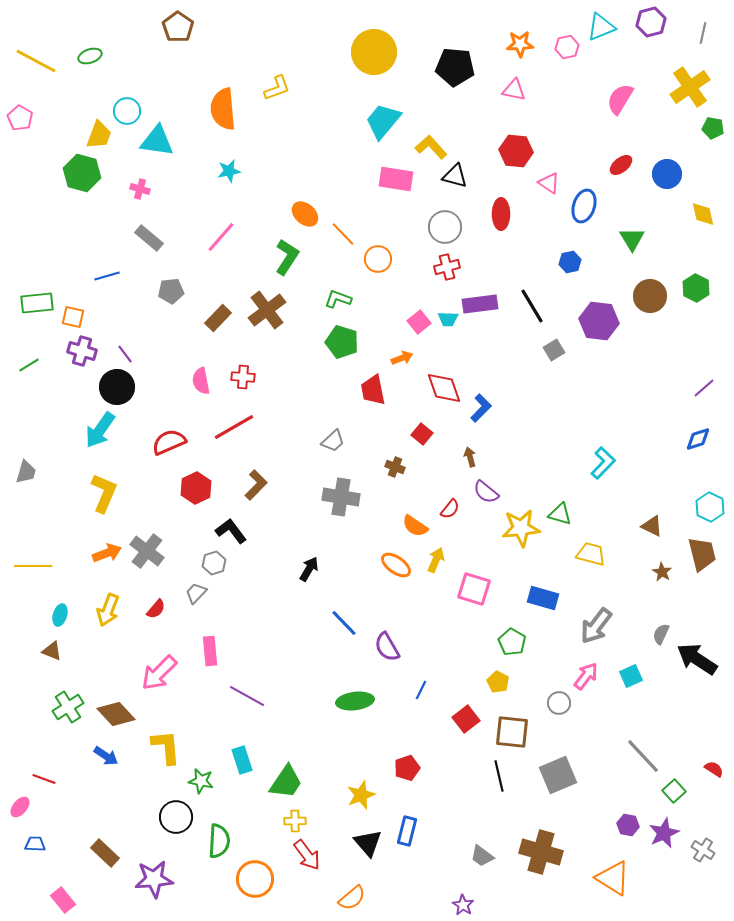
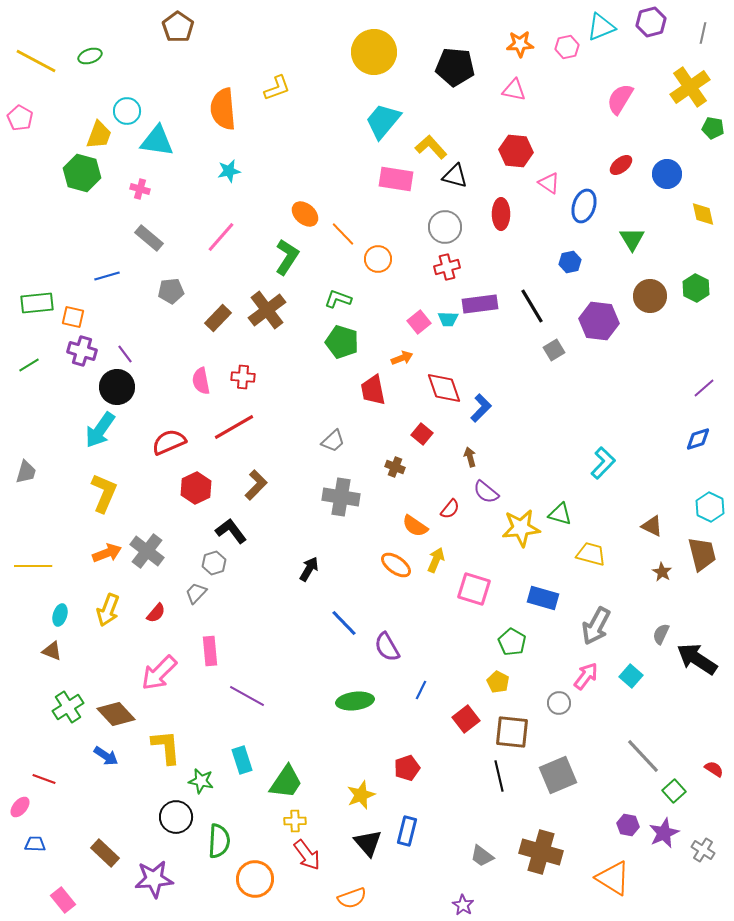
red semicircle at (156, 609): moved 4 px down
gray arrow at (596, 626): rotated 9 degrees counterclockwise
cyan square at (631, 676): rotated 25 degrees counterclockwise
orange semicircle at (352, 898): rotated 20 degrees clockwise
